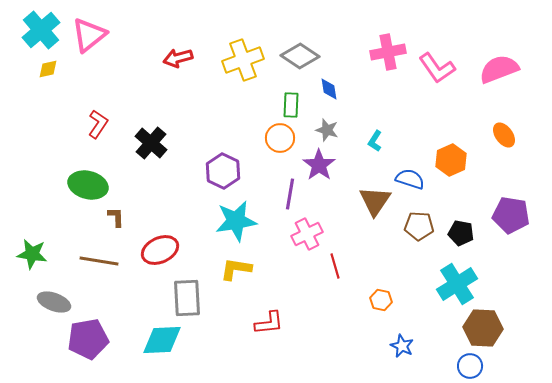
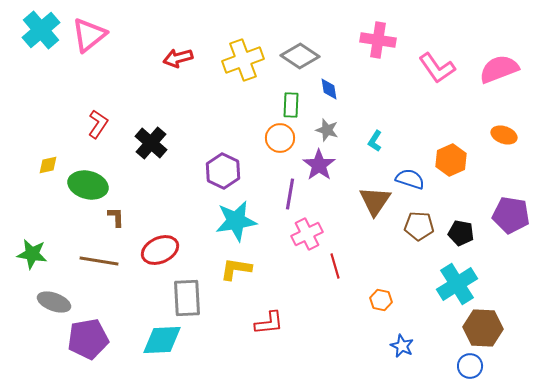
pink cross at (388, 52): moved 10 px left, 12 px up; rotated 20 degrees clockwise
yellow diamond at (48, 69): moved 96 px down
orange ellipse at (504, 135): rotated 35 degrees counterclockwise
